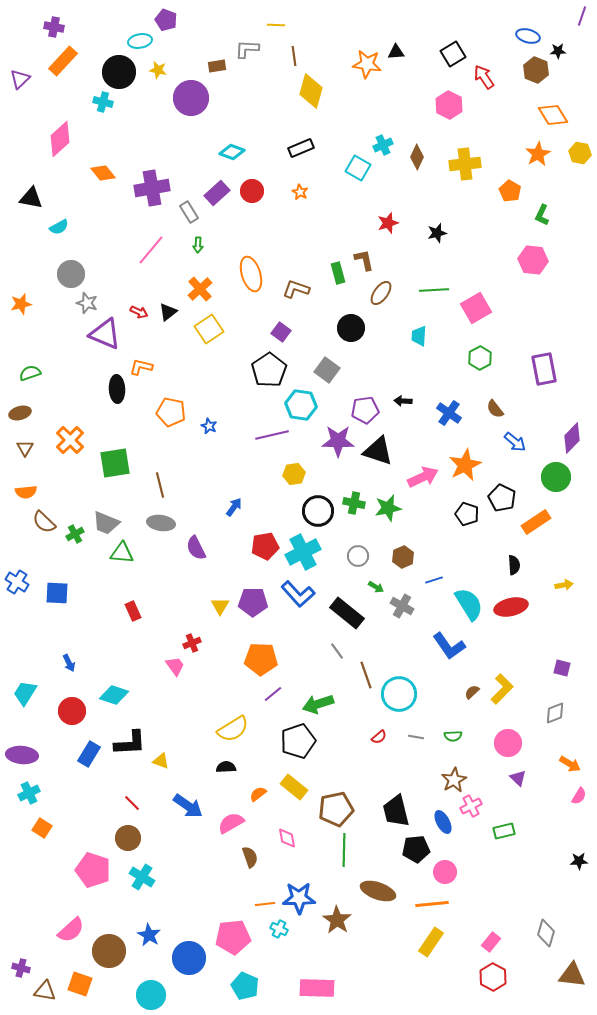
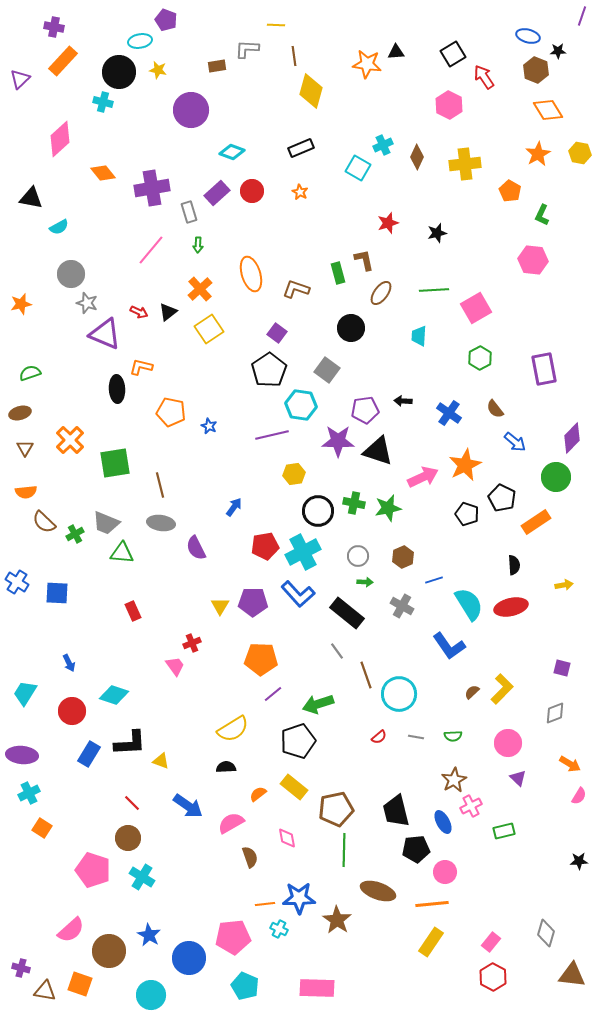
purple circle at (191, 98): moved 12 px down
orange diamond at (553, 115): moved 5 px left, 5 px up
gray rectangle at (189, 212): rotated 15 degrees clockwise
purple square at (281, 332): moved 4 px left, 1 px down
green arrow at (376, 587): moved 11 px left, 5 px up; rotated 28 degrees counterclockwise
